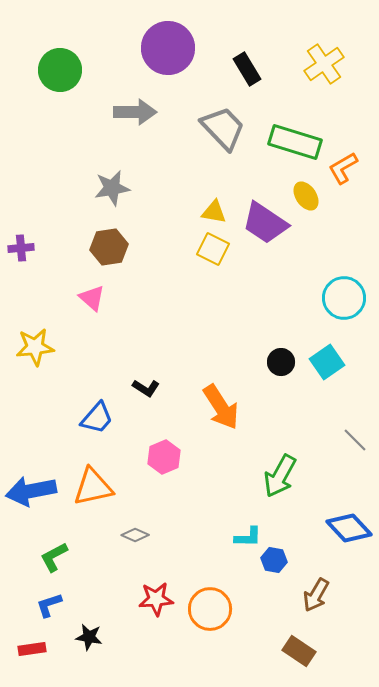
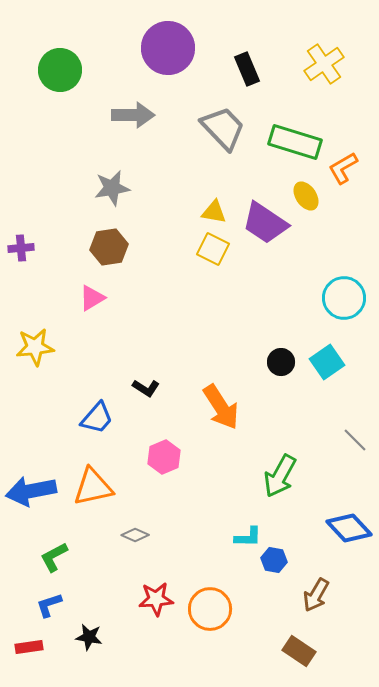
black rectangle: rotated 8 degrees clockwise
gray arrow: moved 2 px left, 3 px down
pink triangle: rotated 48 degrees clockwise
red rectangle: moved 3 px left, 2 px up
